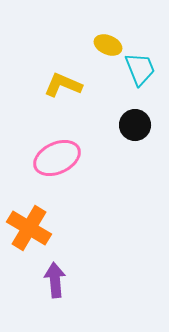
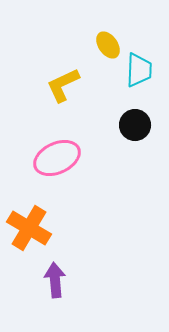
yellow ellipse: rotated 32 degrees clockwise
cyan trapezoid: moved 1 px left, 1 px down; rotated 24 degrees clockwise
yellow L-shape: rotated 48 degrees counterclockwise
